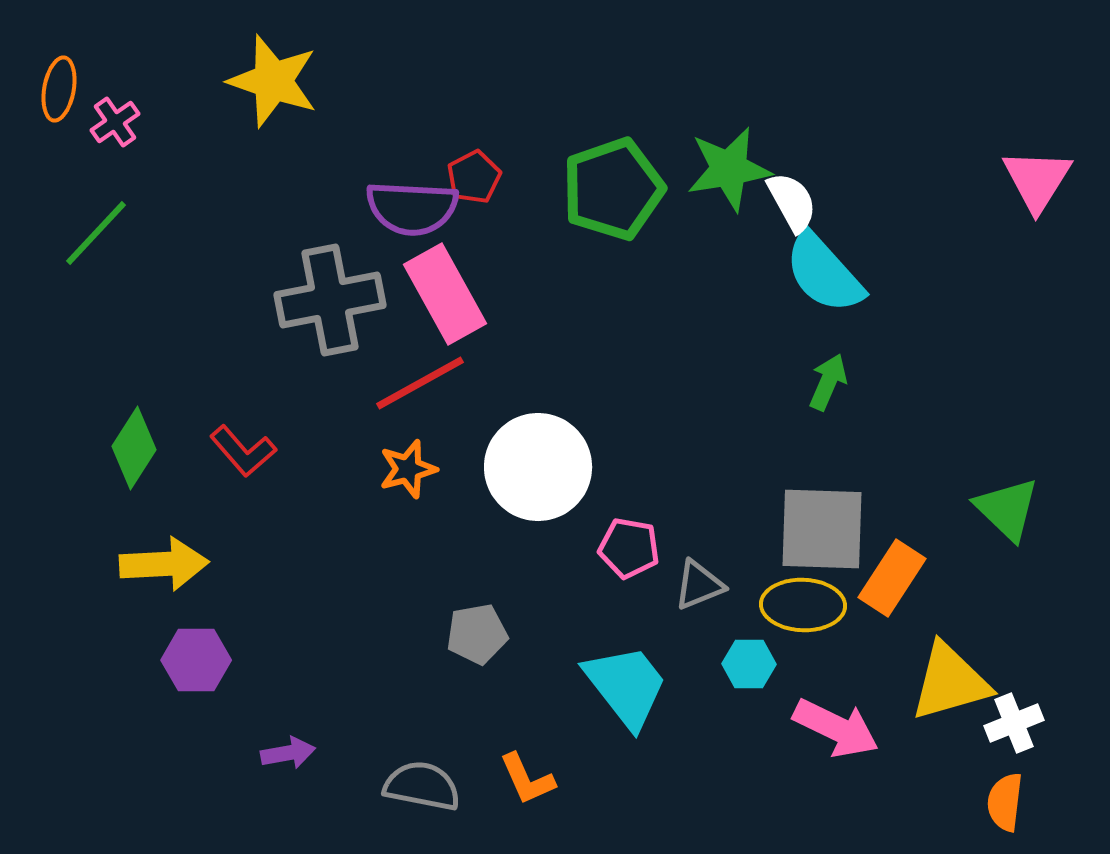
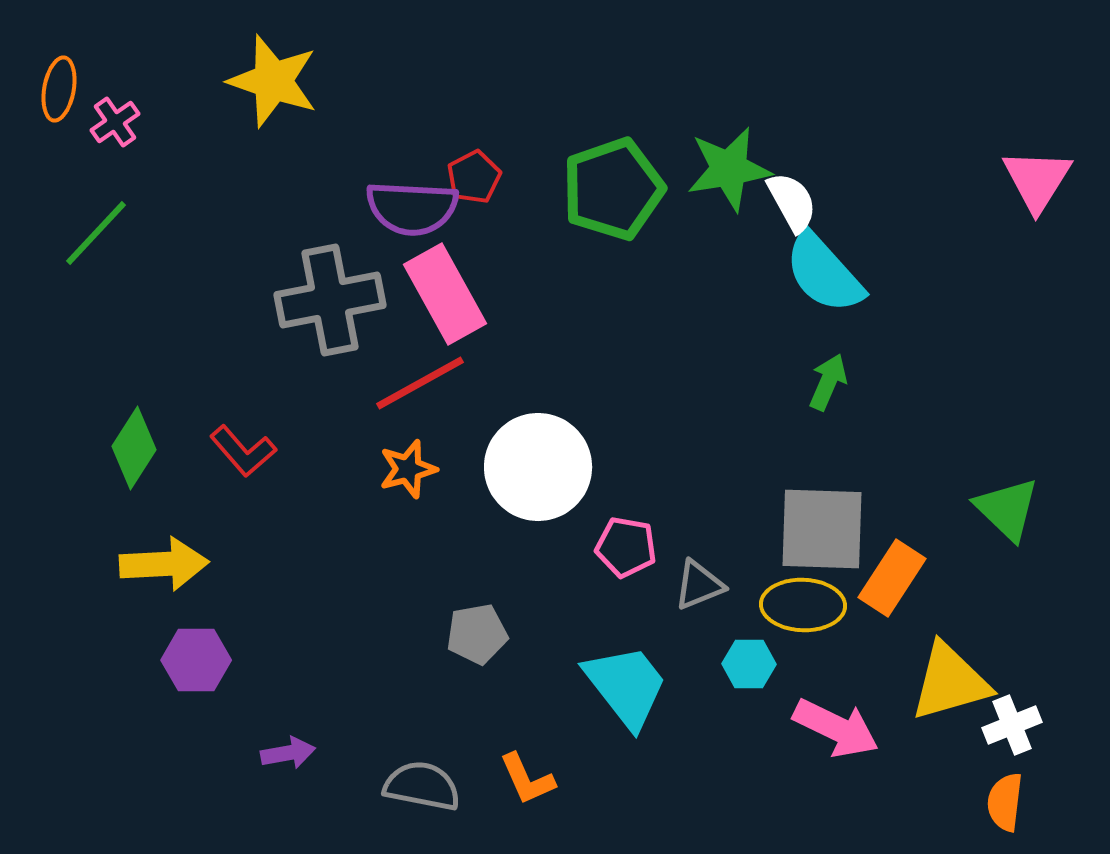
pink pentagon: moved 3 px left, 1 px up
white cross: moved 2 px left, 2 px down
